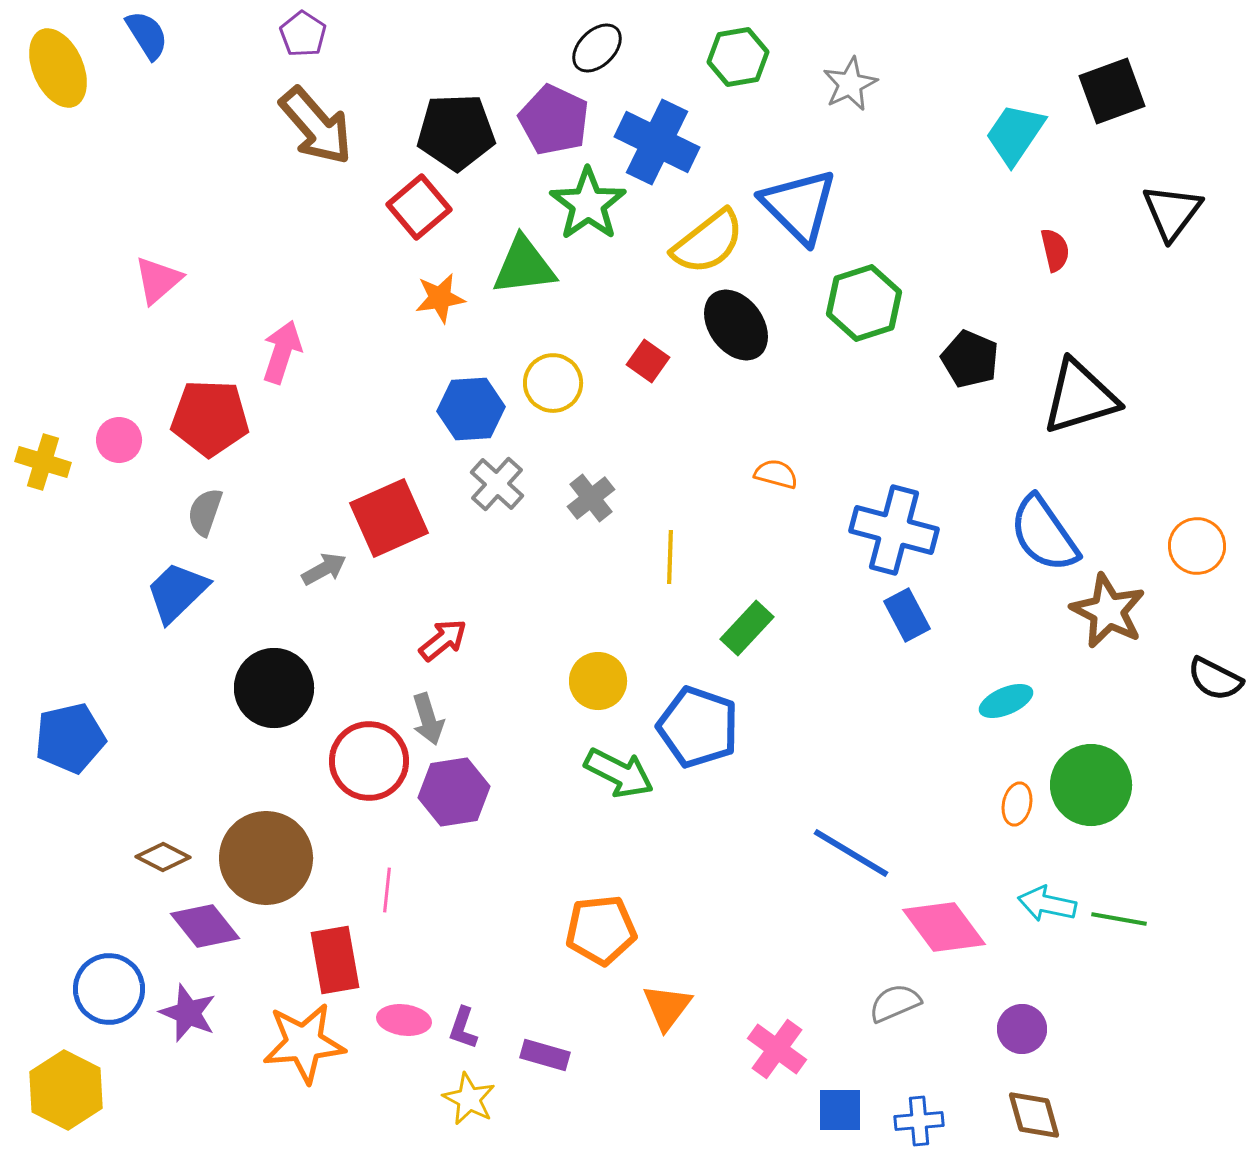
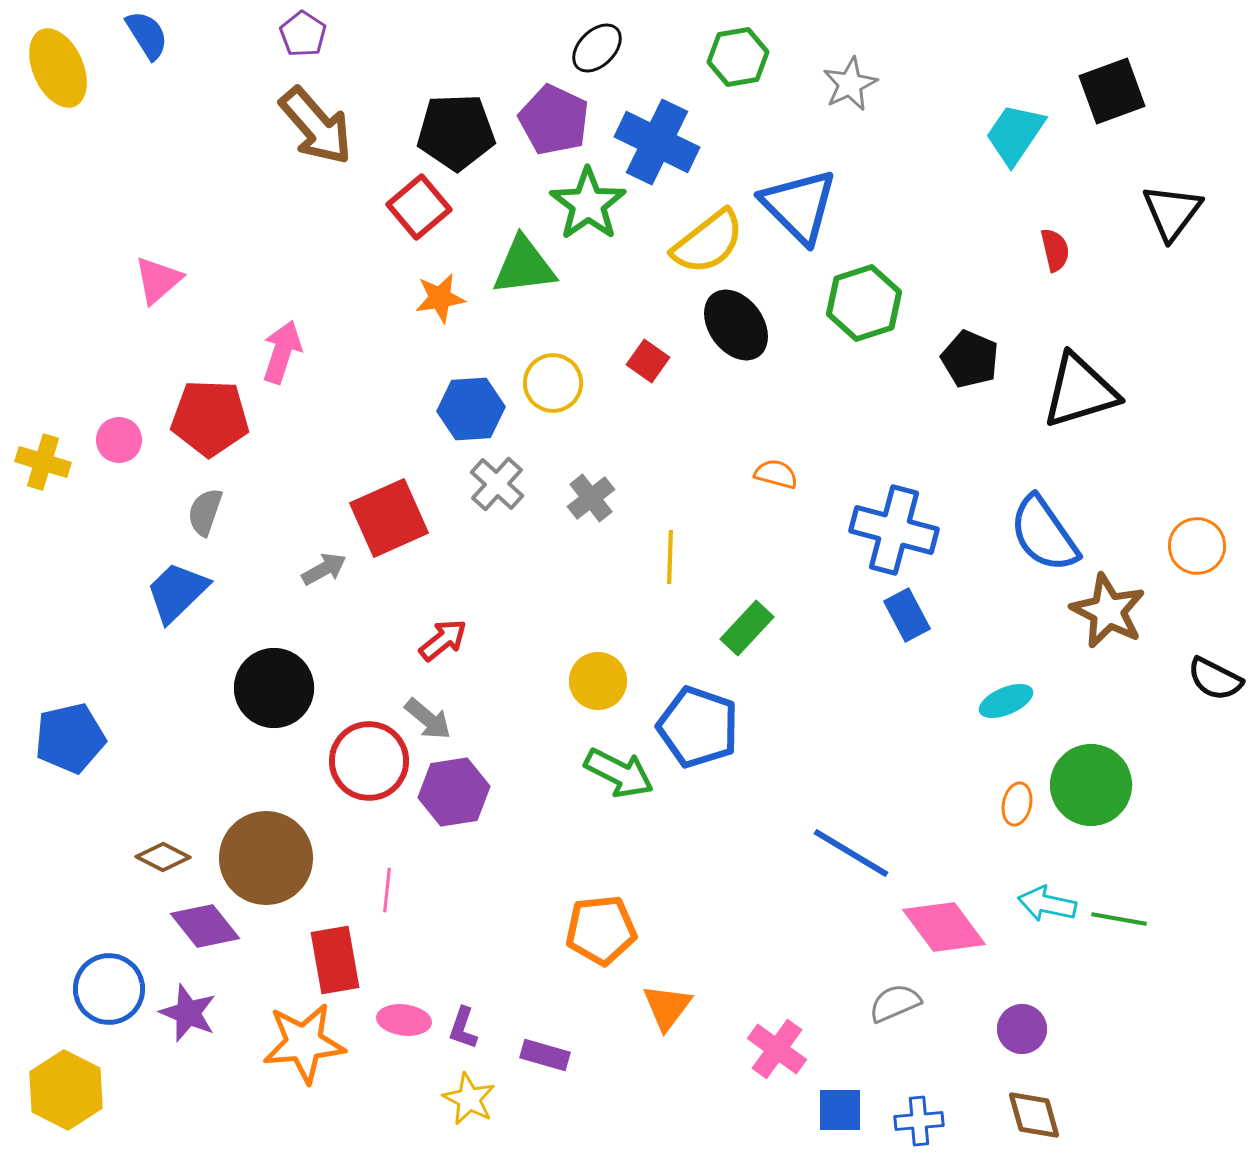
black triangle at (1080, 397): moved 6 px up
gray arrow at (428, 719): rotated 33 degrees counterclockwise
